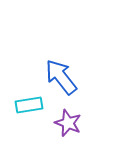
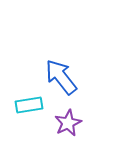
purple star: rotated 24 degrees clockwise
